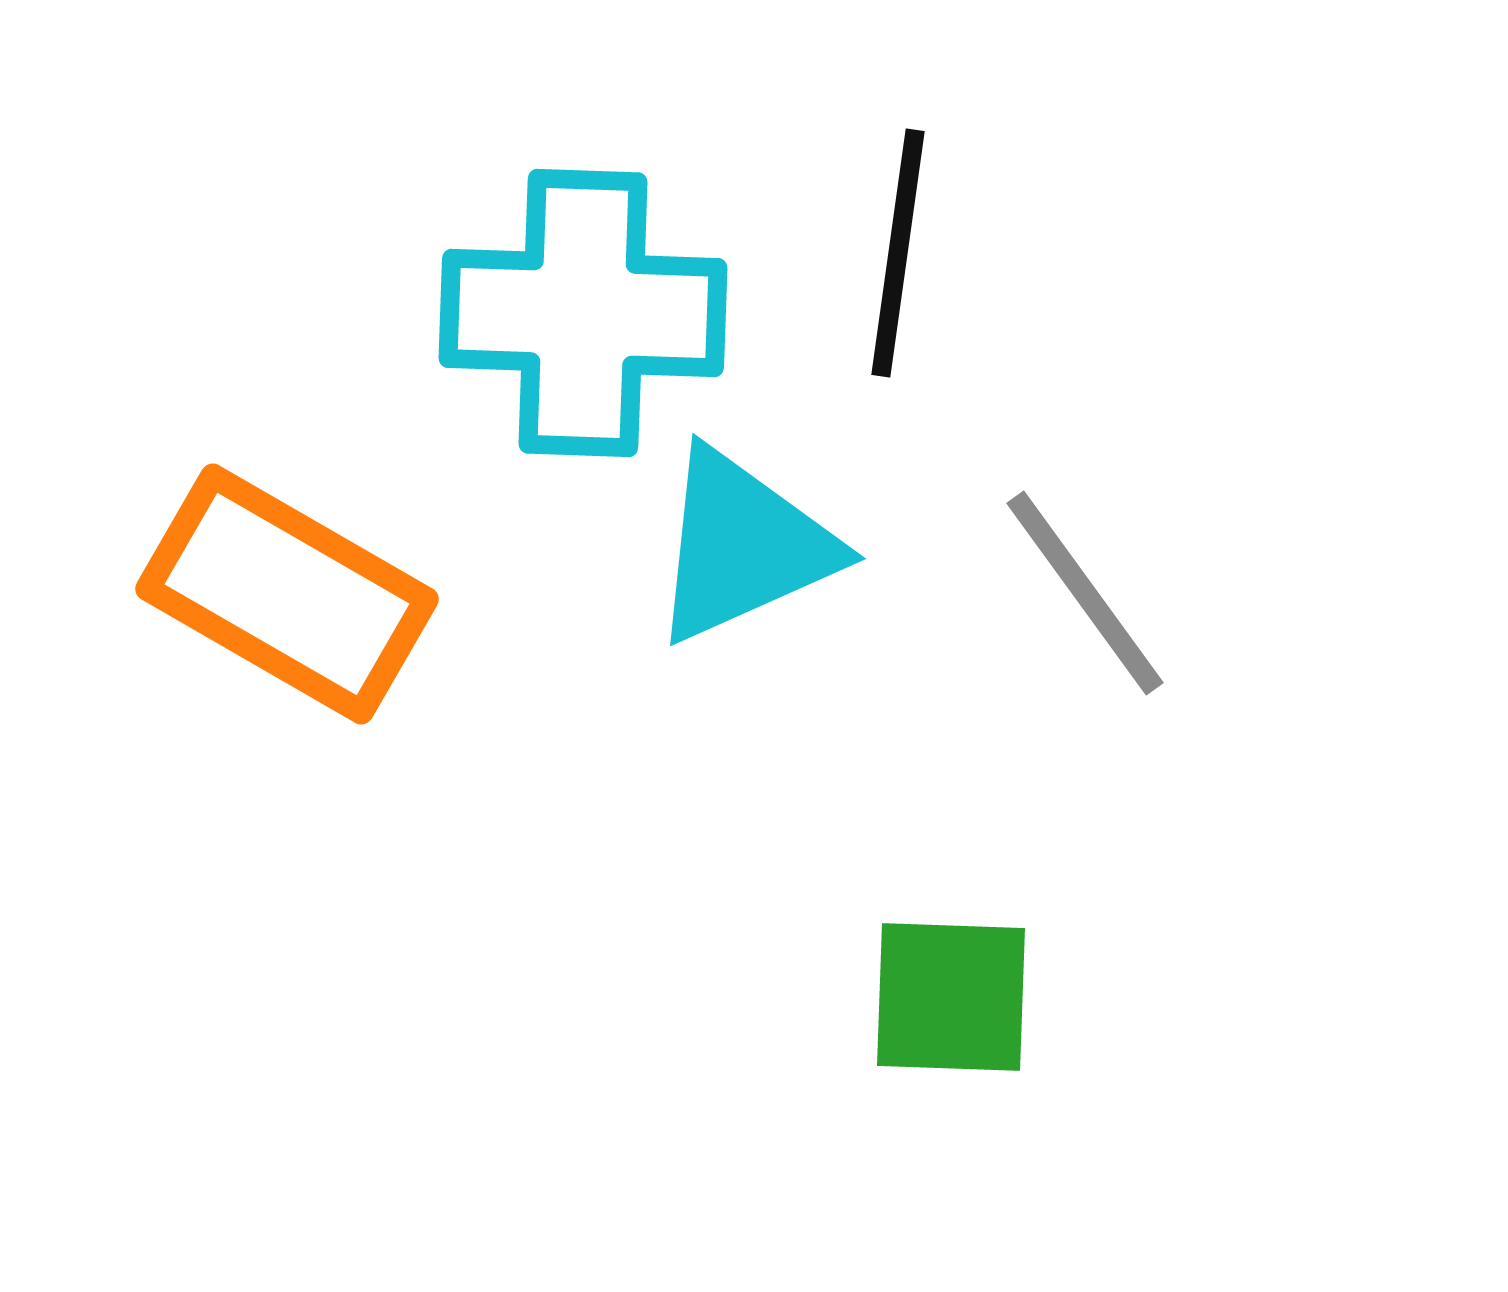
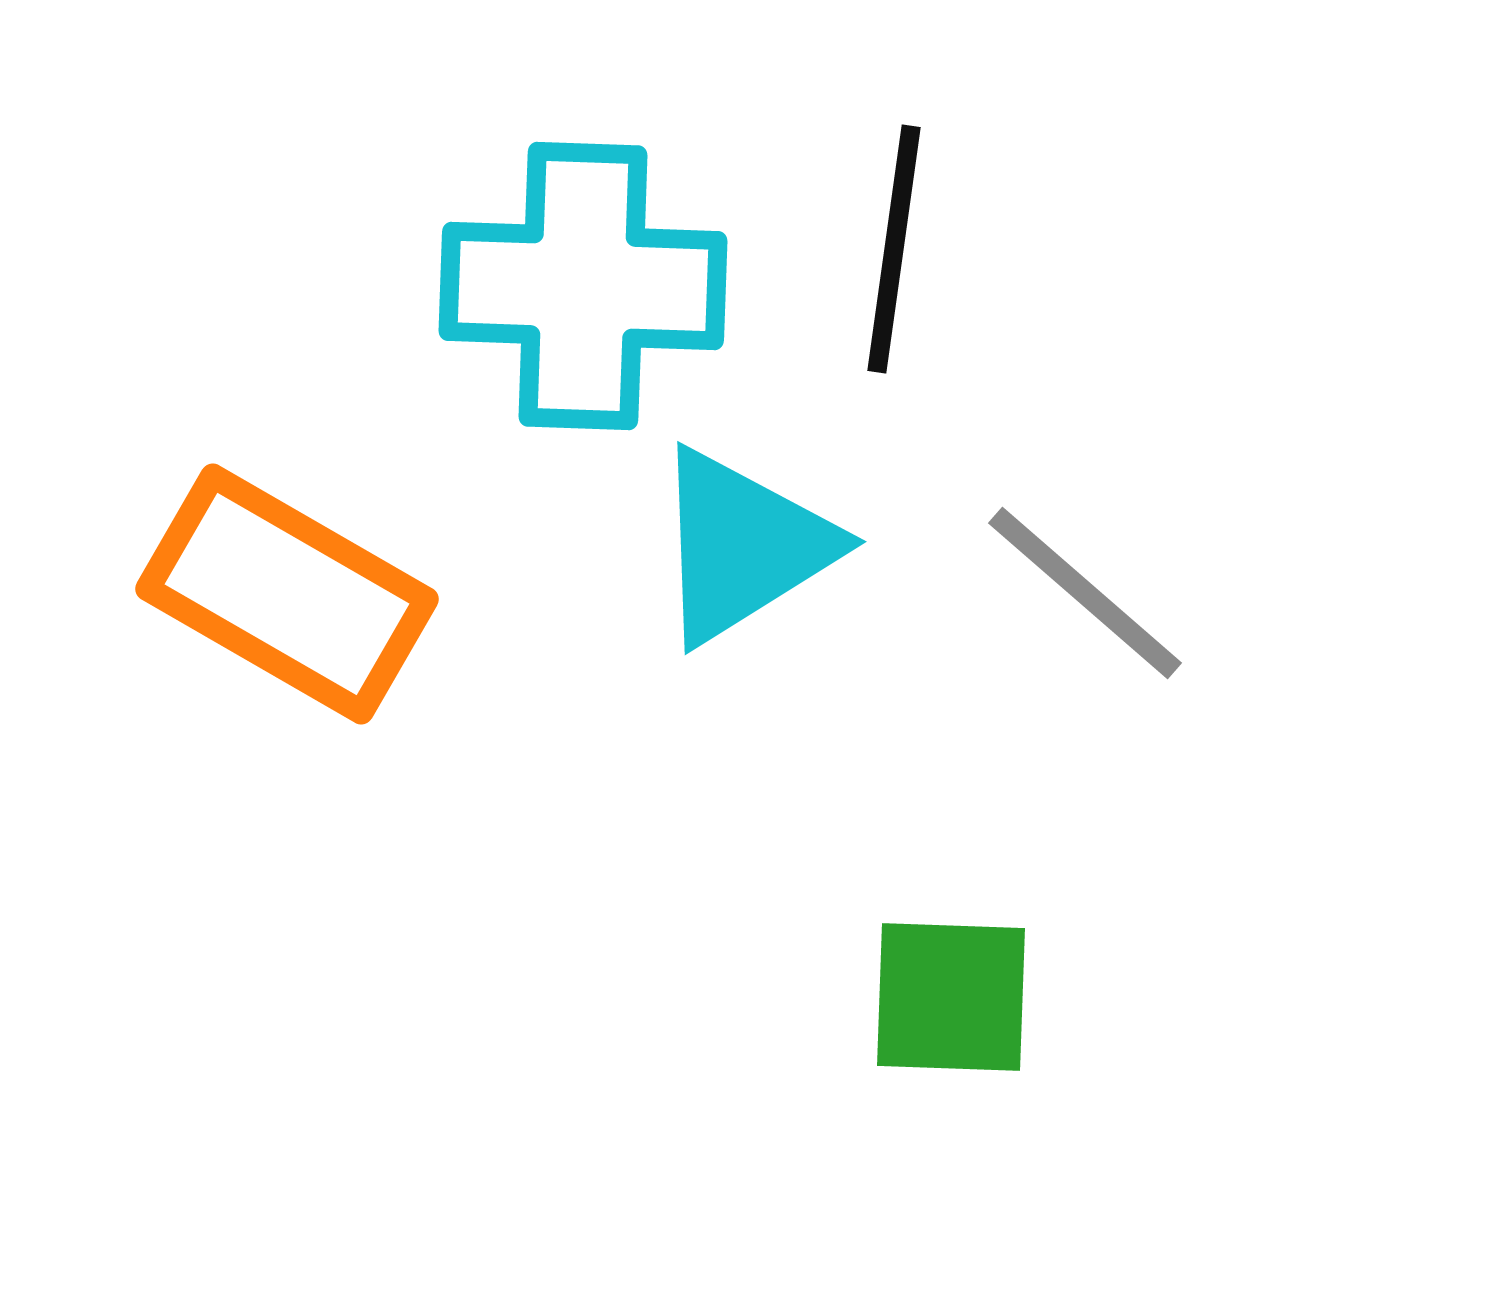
black line: moved 4 px left, 4 px up
cyan cross: moved 27 px up
cyan triangle: rotated 8 degrees counterclockwise
gray line: rotated 13 degrees counterclockwise
